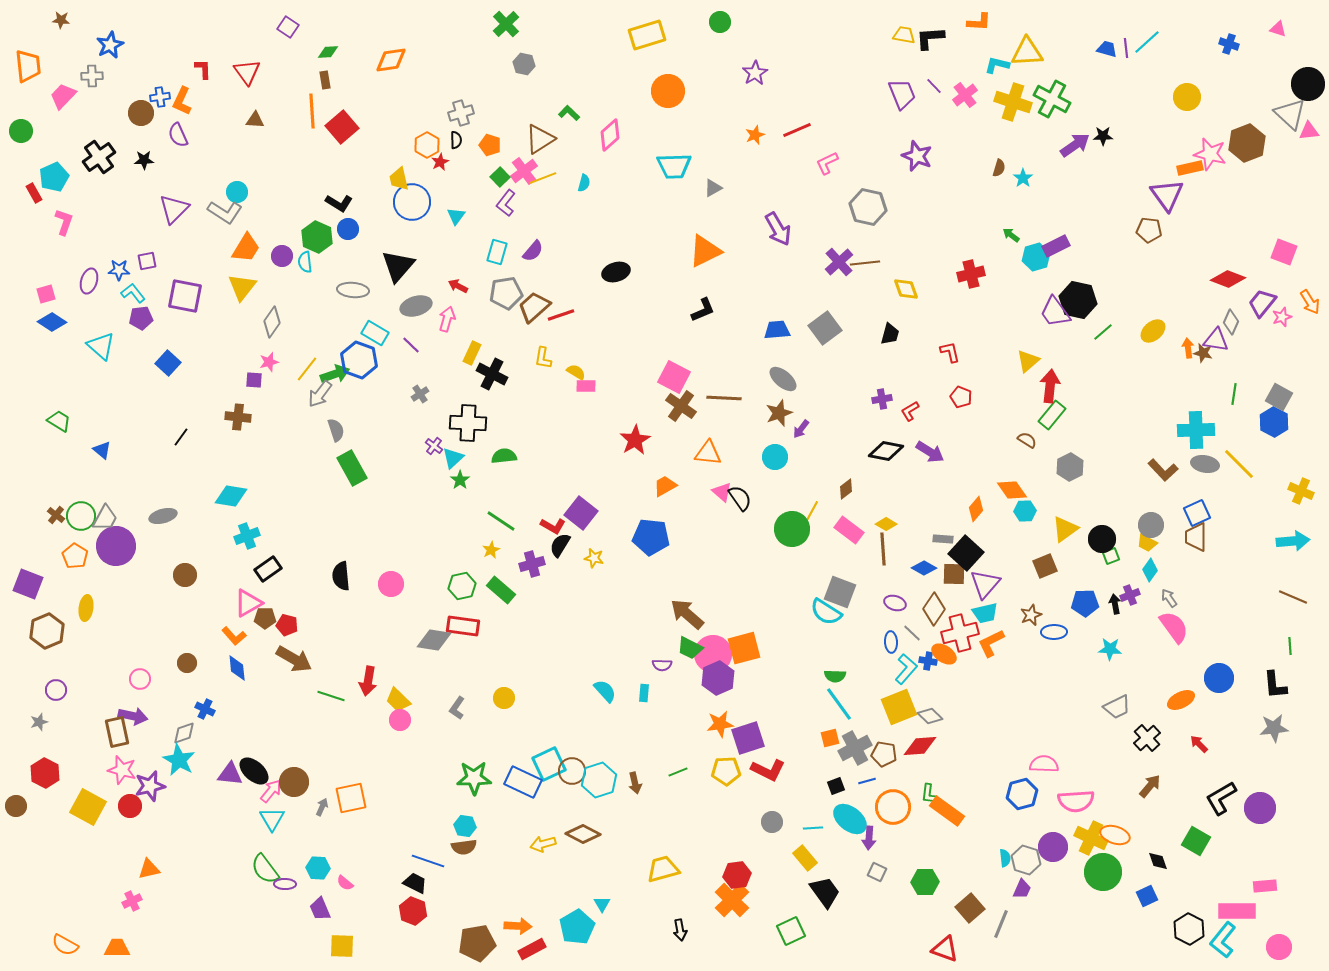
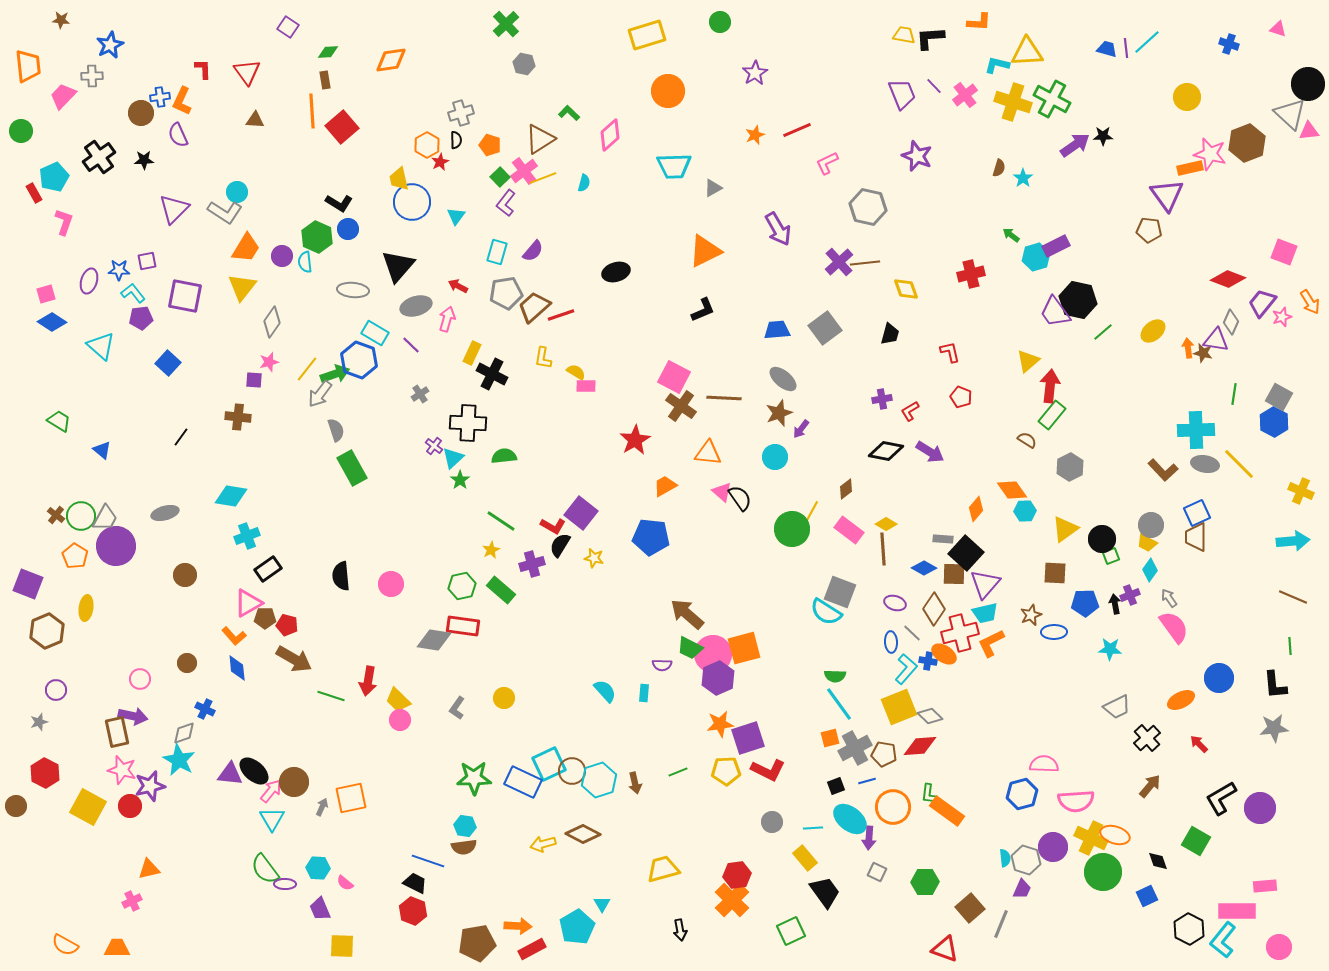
gray ellipse at (163, 516): moved 2 px right, 3 px up
brown square at (1045, 566): moved 10 px right, 7 px down; rotated 25 degrees clockwise
